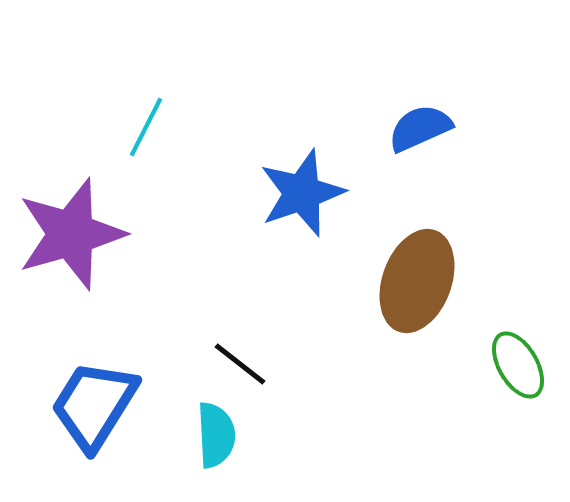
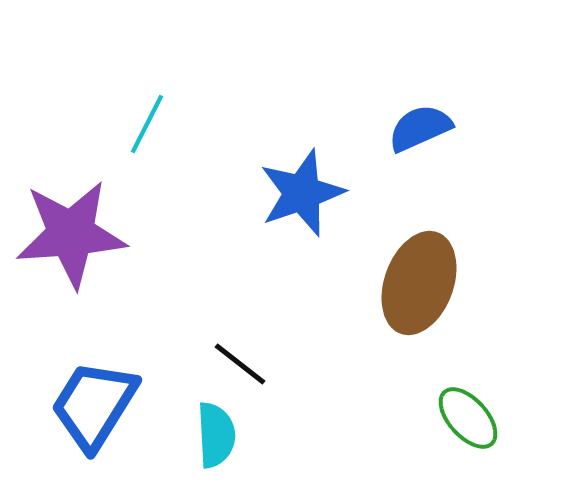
cyan line: moved 1 px right, 3 px up
purple star: rotated 12 degrees clockwise
brown ellipse: moved 2 px right, 2 px down
green ellipse: moved 50 px left, 53 px down; rotated 12 degrees counterclockwise
